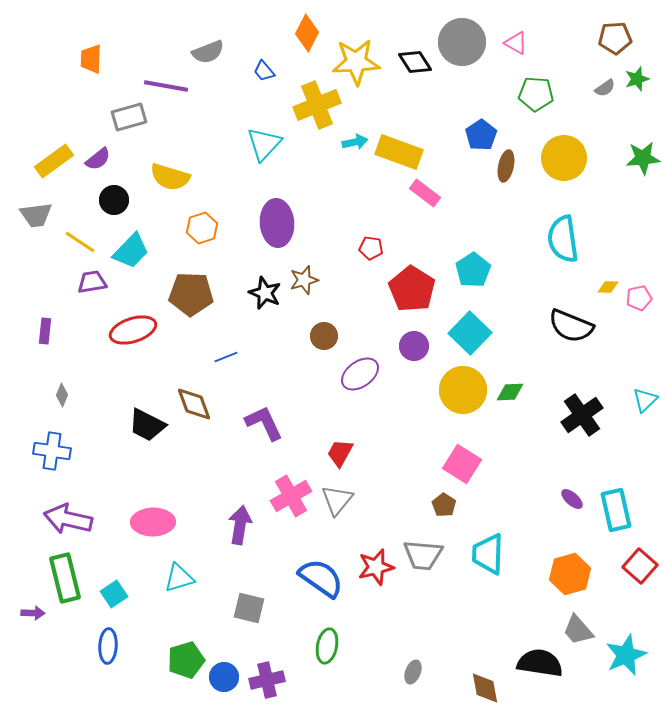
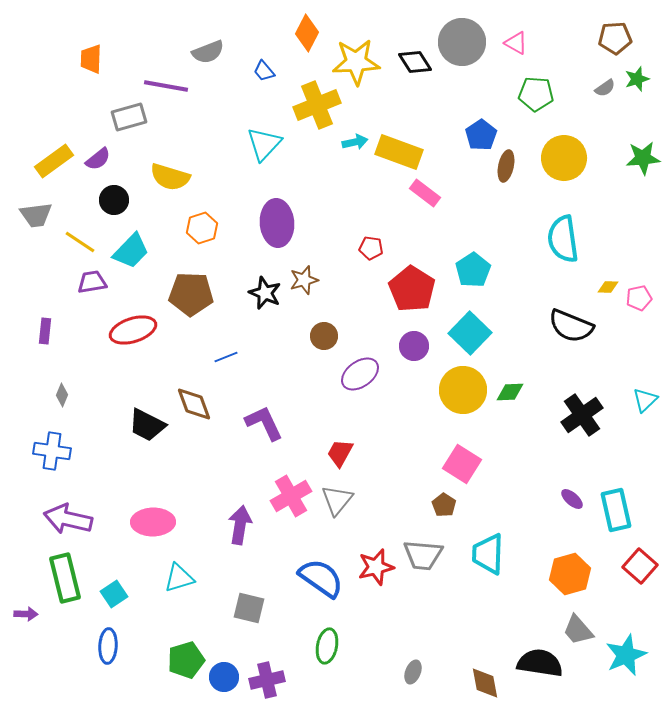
purple arrow at (33, 613): moved 7 px left, 1 px down
brown diamond at (485, 688): moved 5 px up
